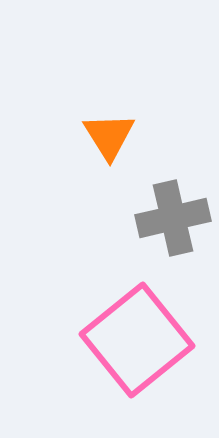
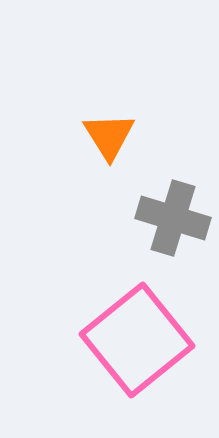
gray cross: rotated 30 degrees clockwise
